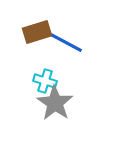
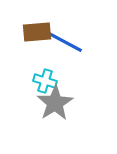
brown rectangle: rotated 12 degrees clockwise
gray star: rotated 6 degrees clockwise
